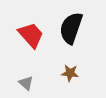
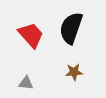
brown star: moved 4 px right, 1 px up; rotated 12 degrees counterclockwise
gray triangle: rotated 35 degrees counterclockwise
